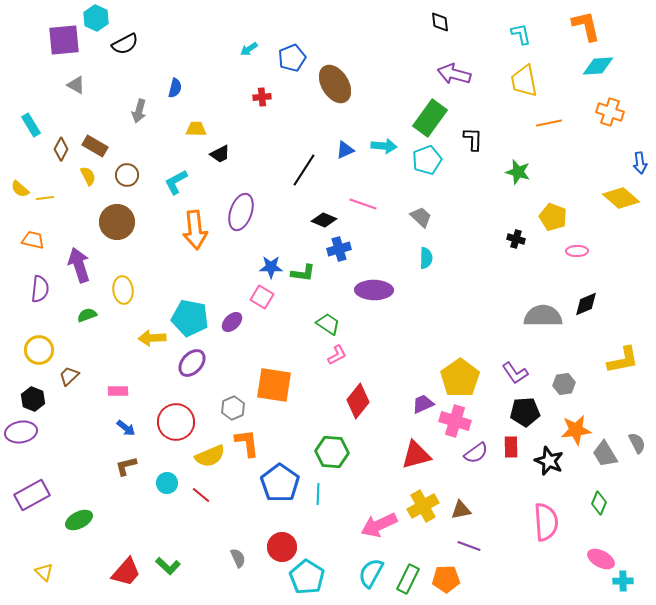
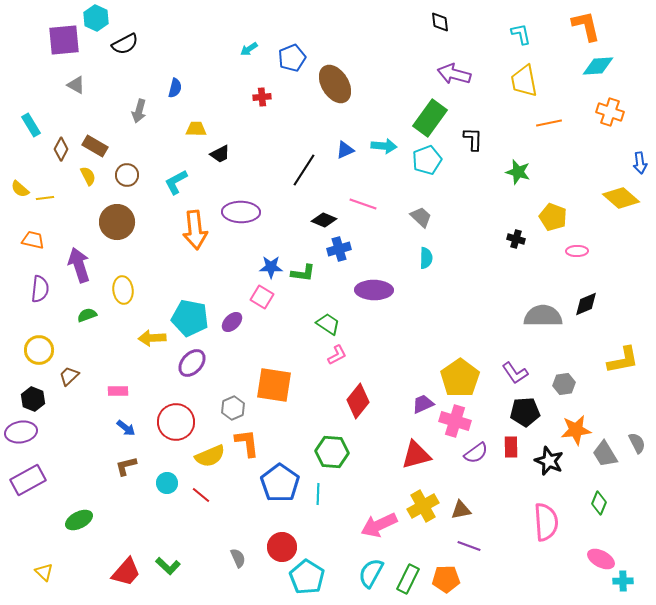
purple ellipse at (241, 212): rotated 72 degrees clockwise
purple rectangle at (32, 495): moved 4 px left, 15 px up
